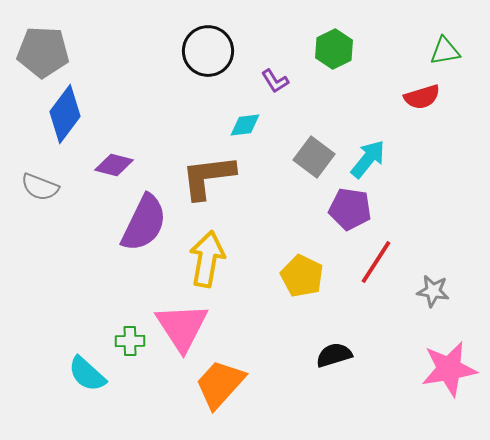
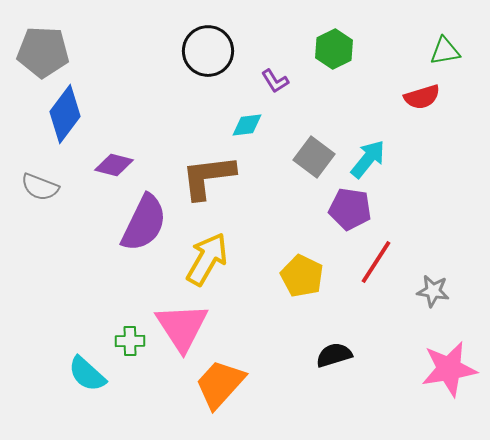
cyan diamond: moved 2 px right
yellow arrow: rotated 20 degrees clockwise
